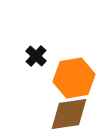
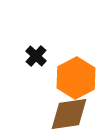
orange hexagon: moved 2 px right; rotated 18 degrees counterclockwise
